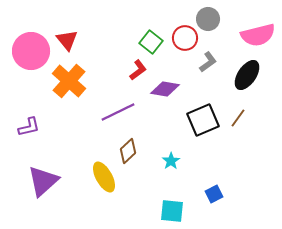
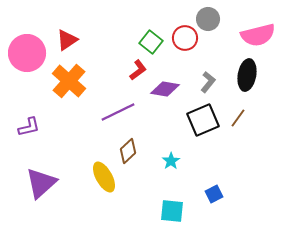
red triangle: rotated 35 degrees clockwise
pink circle: moved 4 px left, 2 px down
gray L-shape: moved 20 px down; rotated 15 degrees counterclockwise
black ellipse: rotated 24 degrees counterclockwise
purple triangle: moved 2 px left, 2 px down
